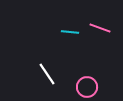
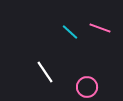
cyan line: rotated 36 degrees clockwise
white line: moved 2 px left, 2 px up
